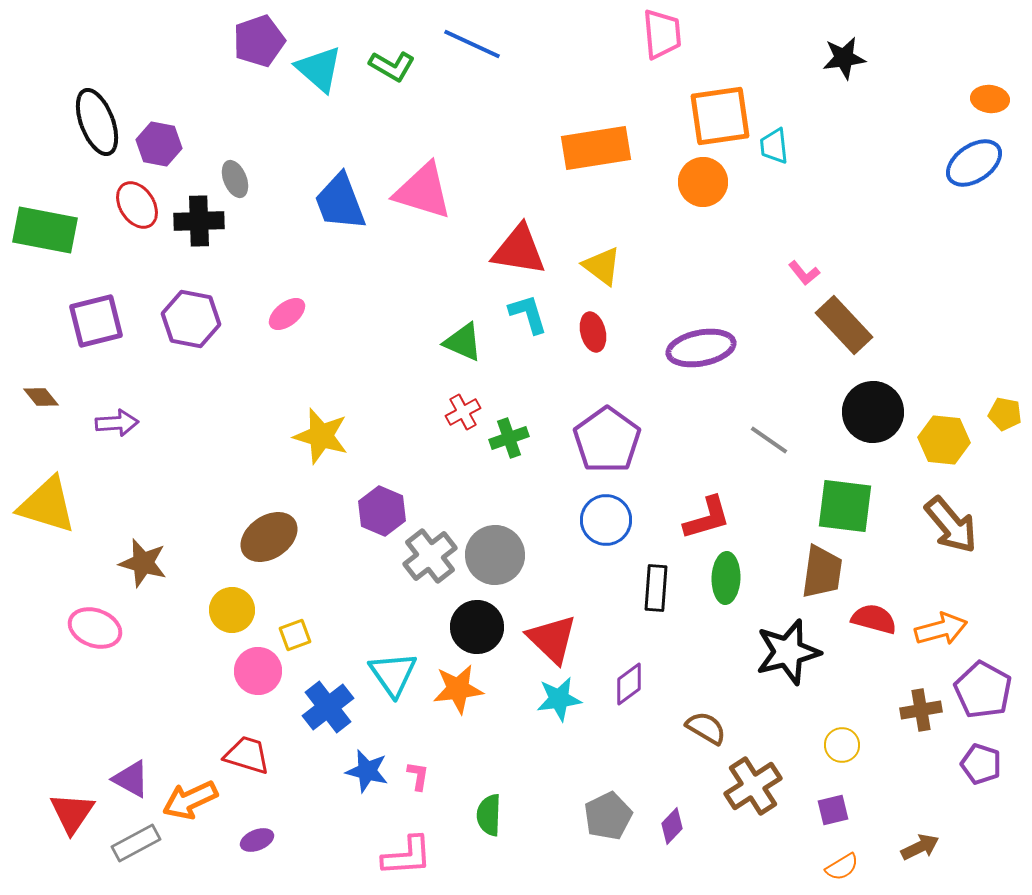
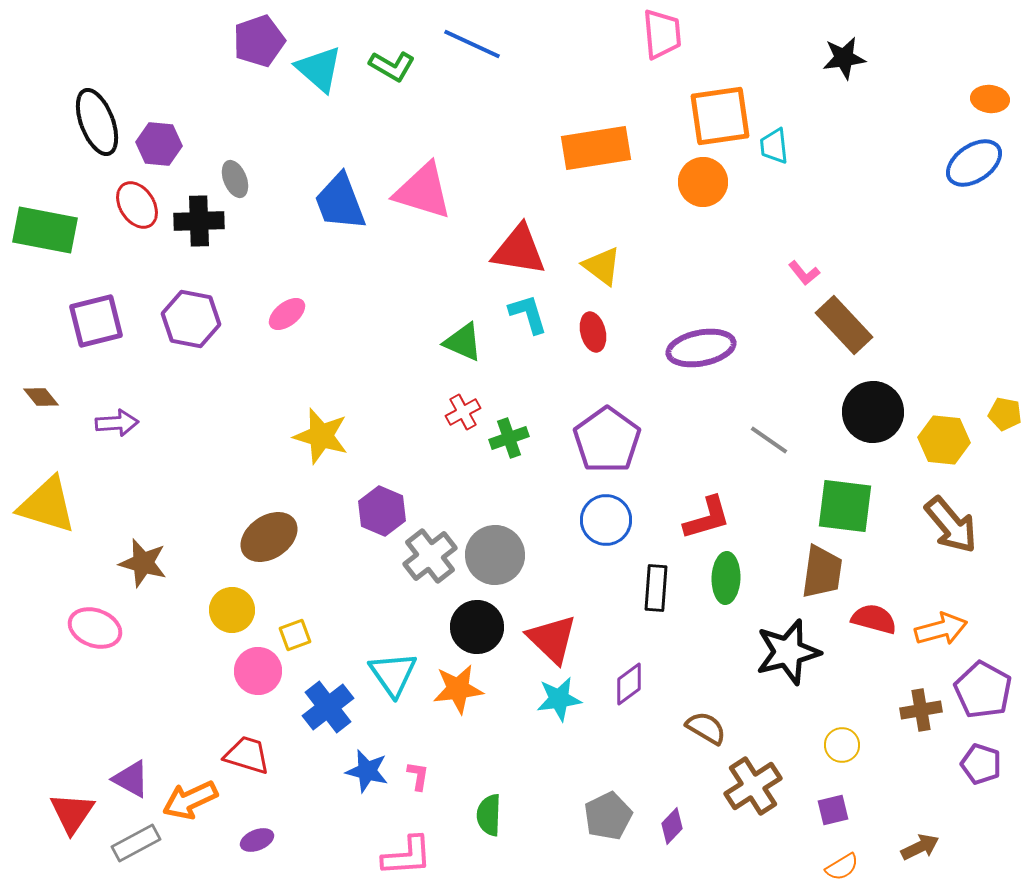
purple hexagon at (159, 144): rotated 6 degrees counterclockwise
